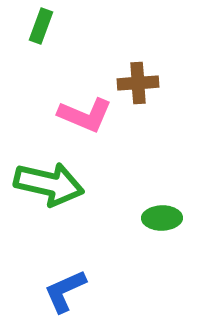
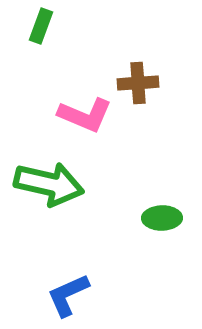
blue L-shape: moved 3 px right, 4 px down
